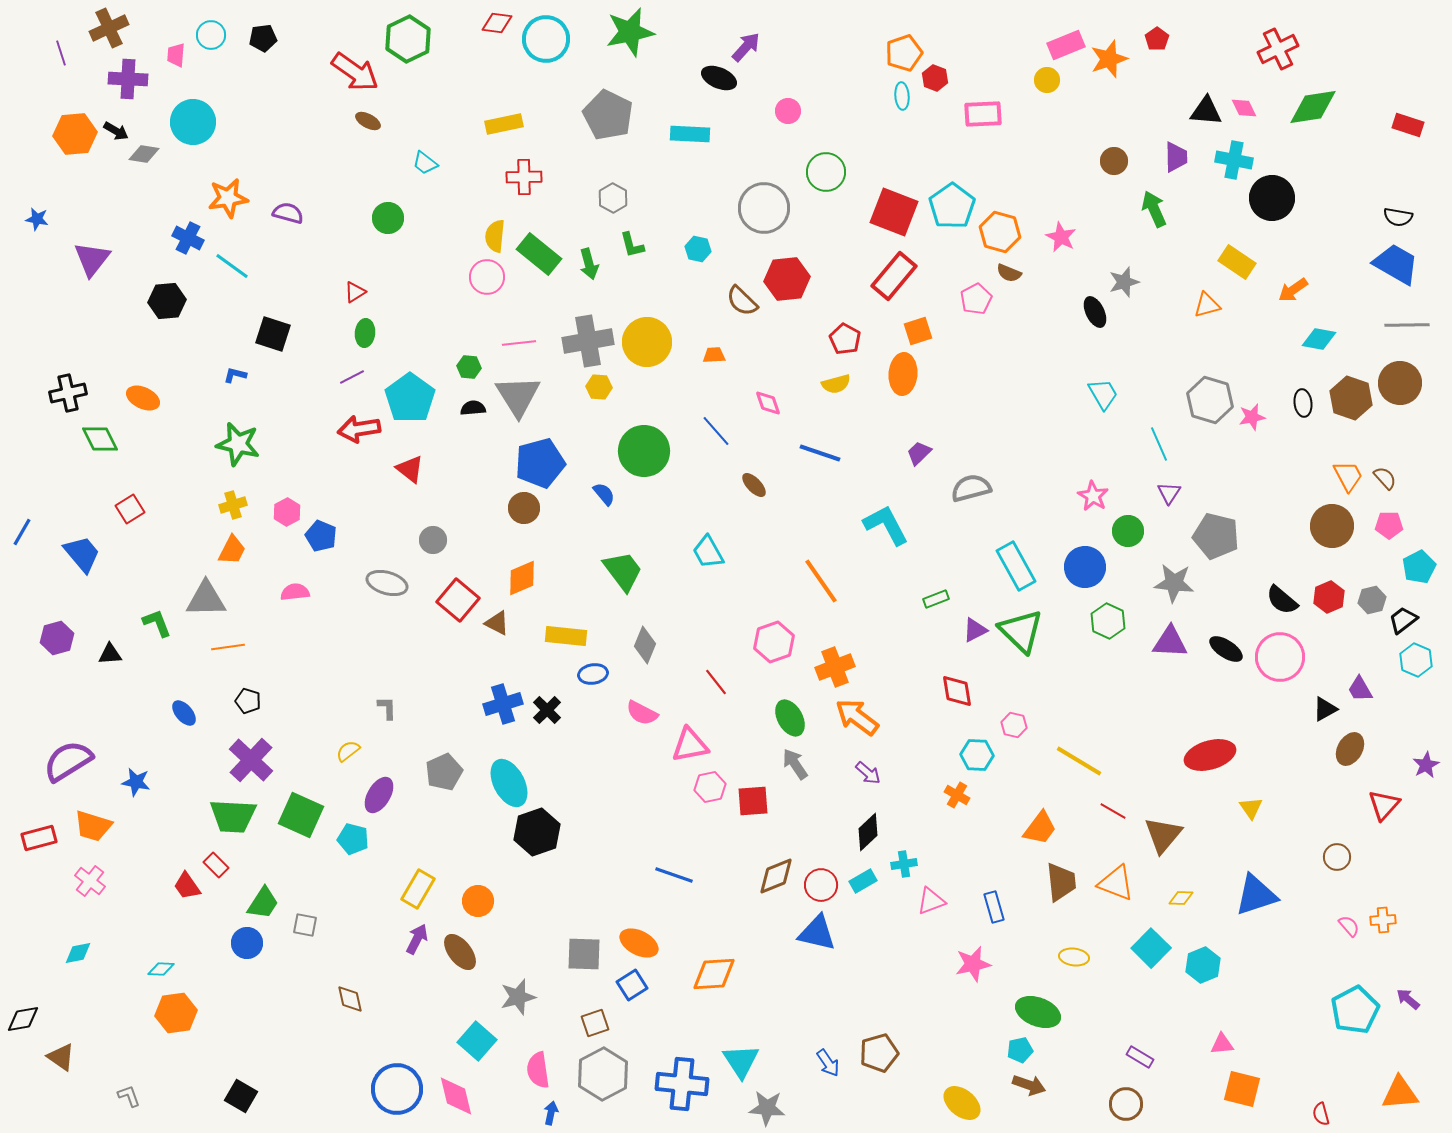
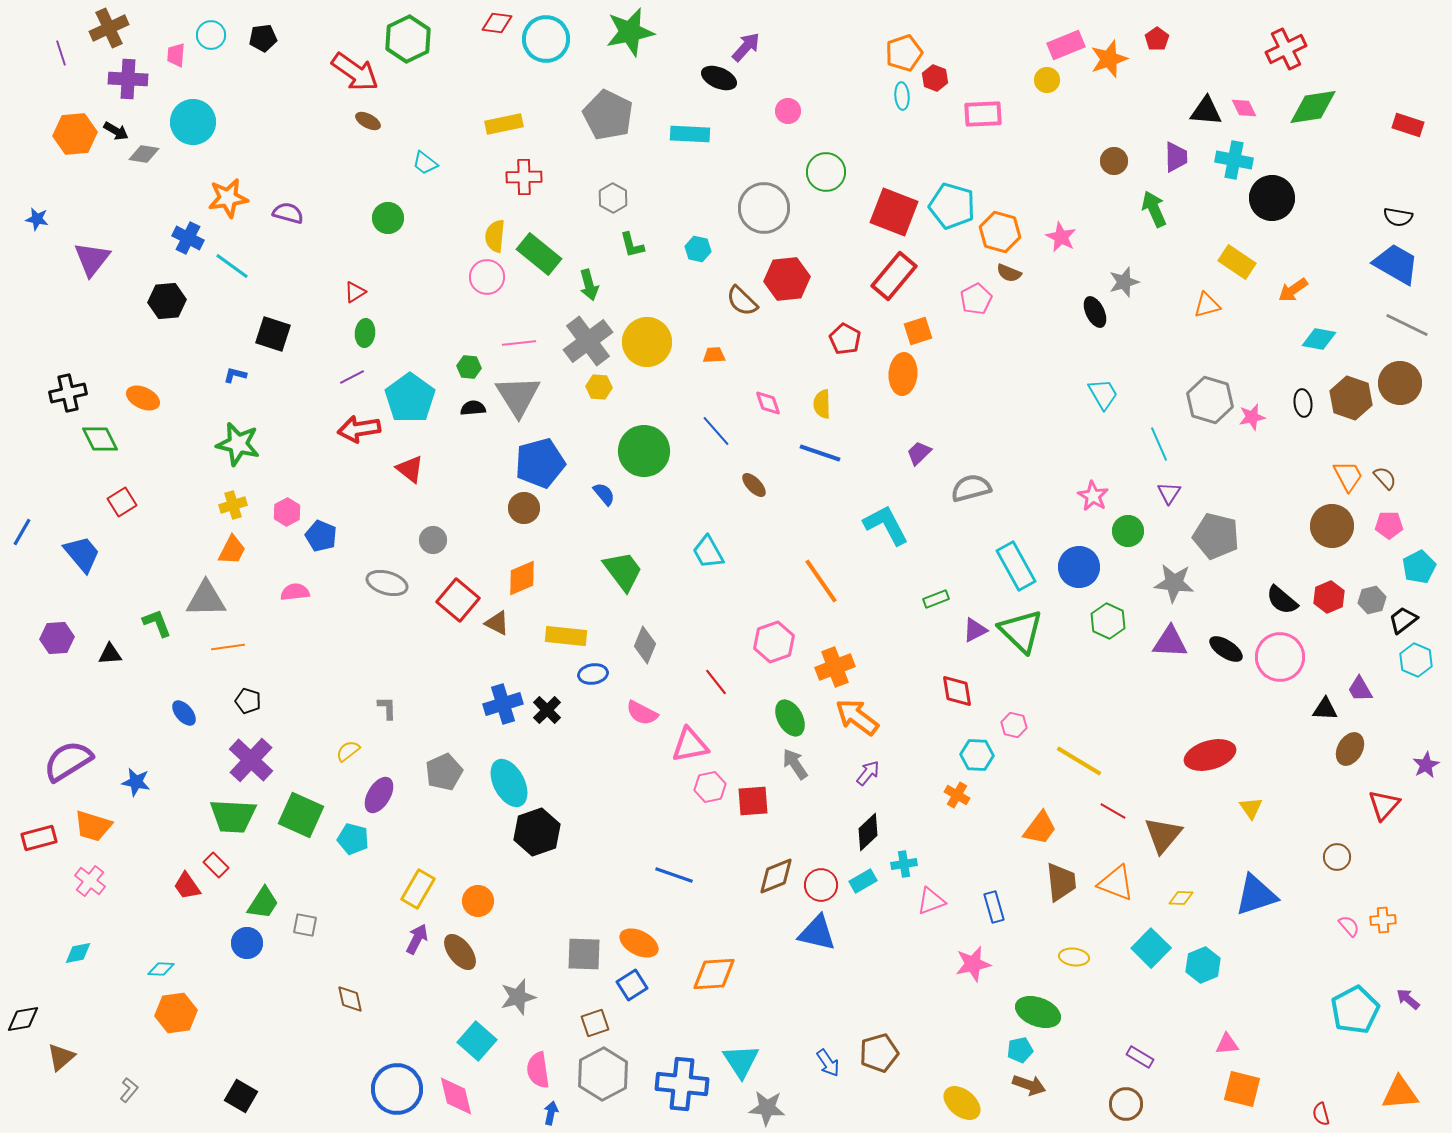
red cross at (1278, 49): moved 8 px right
cyan pentagon at (952, 206): rotated 21 degrees counterclockwise
green arrow at (589, 264): moved 21 px down
gray line at (1407, 325): rotated 27 degrees clockwise
gray cross at (588, 341): rotated 27 degrees counterclockwise
yellow semicircle at (836, 384): moved 14 px left, 20 px down; rotated 104 degrees clockwise
red square at (130, 509): moved 8 px left, 7 px up
blue circle at (1085, 567): moved 6 px left
purple hexagon at (57, 638): rotated 12 degrees clockwise
black triangle at (1325, 709): rotated 32 degrees clockwise
purple arrow at (868, 773): rotated 92 degrees counterclockwise
pink triangle at (1222, 1044): moved 5 px right
brown triangle at (61, 1057): rotated 44 degrees clockwise
gray L-shape at (129, 1096): moved 6 px up; rotated 60 degrees clockwise
